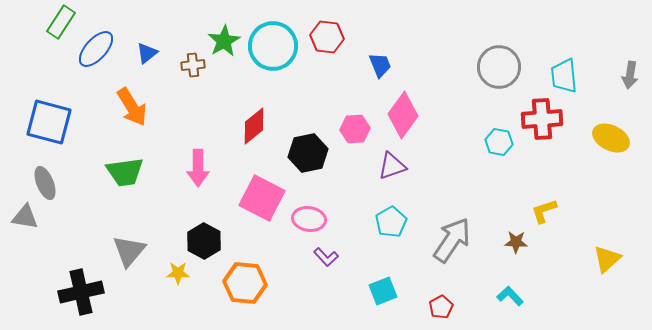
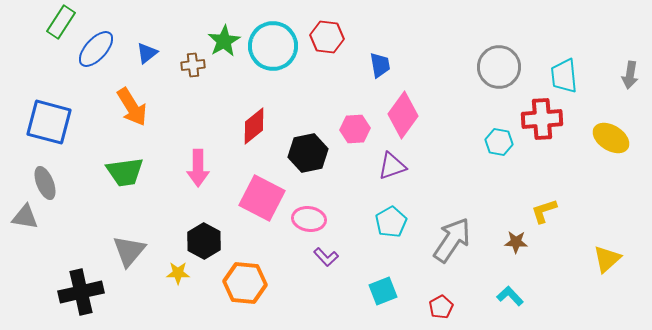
blue trapezoid at (380, 65): rotated 12 degrees clockwise
yellow ellipse at (611, 138): rotated 6 degrees clockwise
